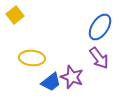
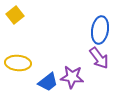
blue ellipse: moved 3 px down; rotated 24 degrees counterclockwise
yellow ellipse: moved 14 px left, 5 px down
purple star: rotated 15 degrees counterclockwise
blue trapezoid: moved 3 px left
